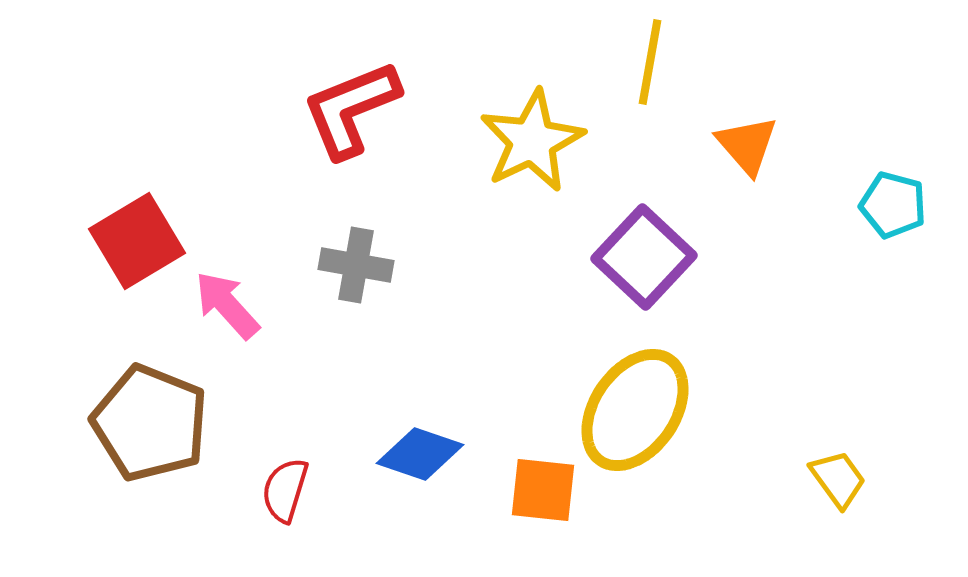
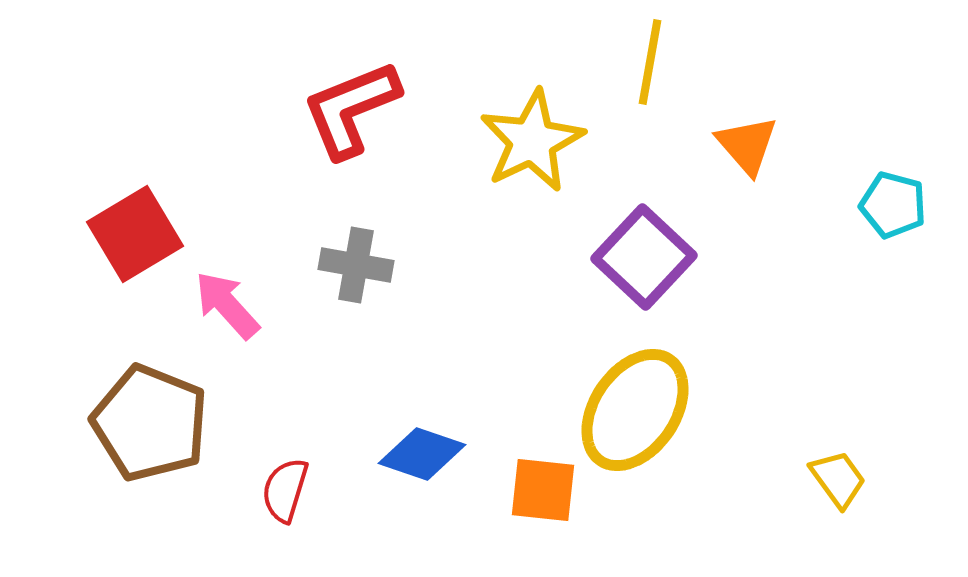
red square: moved 2 px left, 7 px up
blue diamond: moved 2 px right
